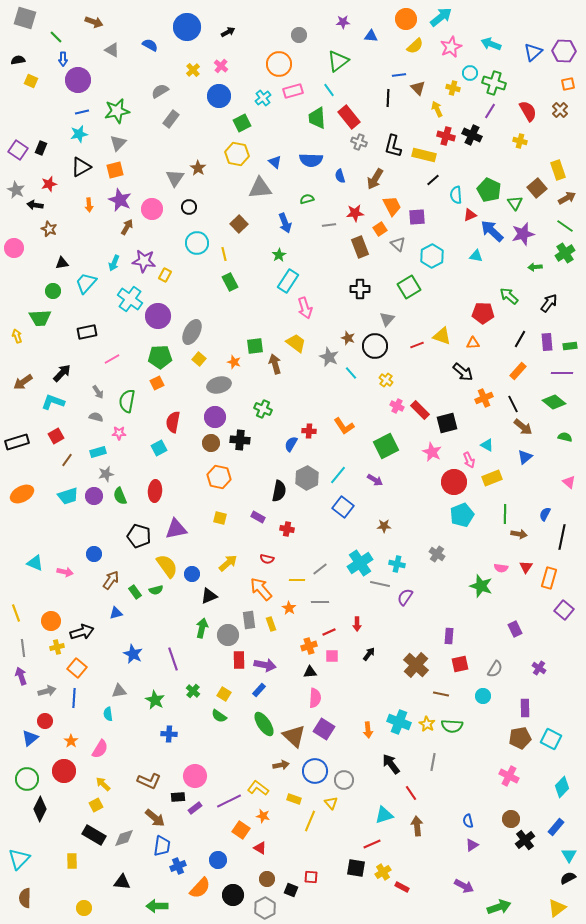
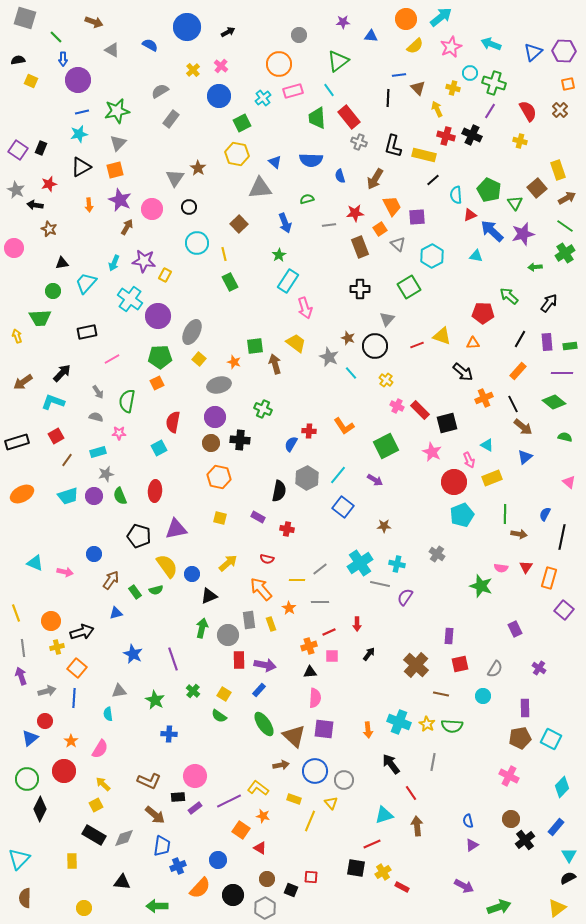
purple square at (324, 729): rotated 25 degrees counterclockwise
brown arrow at (155, 818): moved 3 px up
